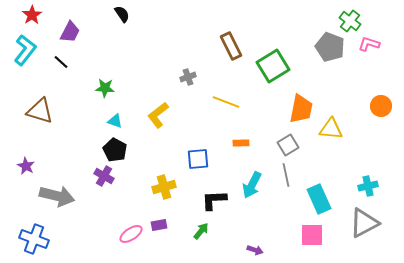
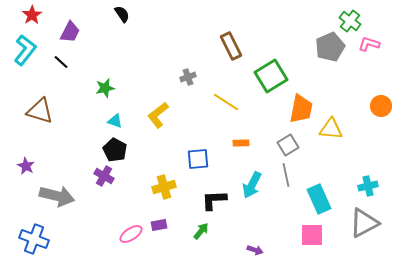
gray pentagon: rotated 28 degrees clockwise
green square: moved 2 px left, 10 px down
green star: rotated 18 degrees counterclockwise
yellow line: rotated 12 degrees clockwise
